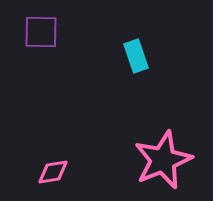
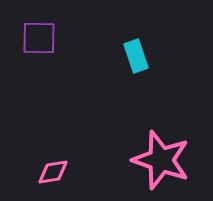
purple square: moved 2 px left, 6 px down
pink star: moved 2 px left; rotated 30 degrees counterclockwise
